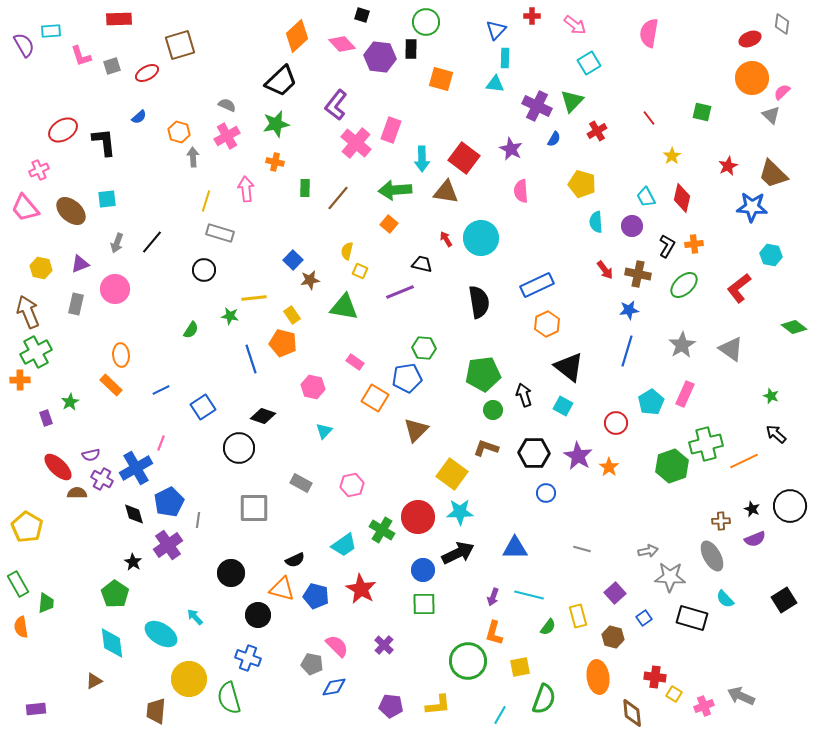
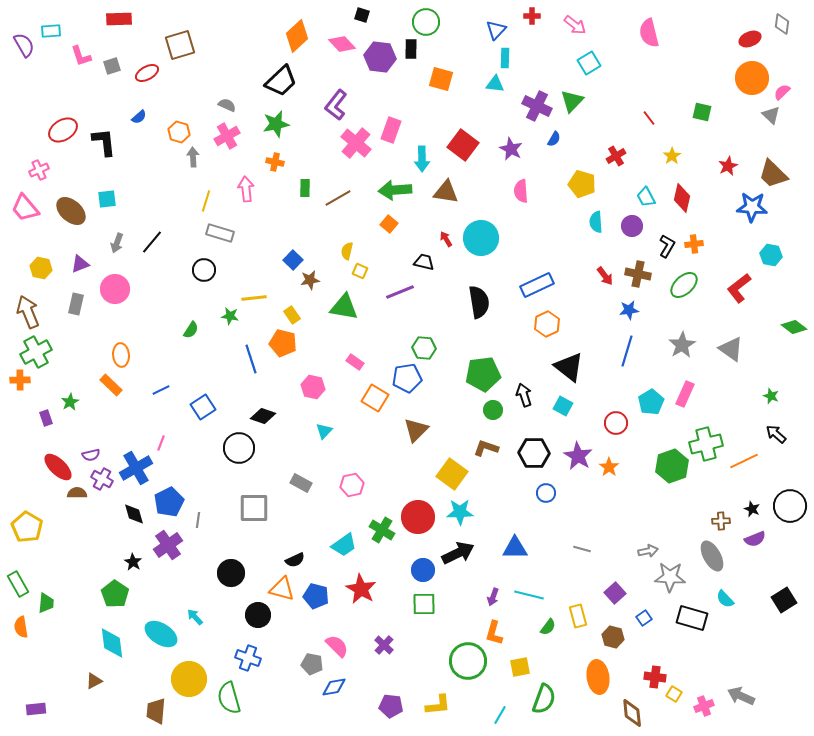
pink semicircle at (649, 33): rotated 24 degrees counterclockwise
red cross at (597, 131): moved 19 px right, 25 px down
red square at (464, 158): moved 1 px left, 13 px up
brown line at (338, 198): rotated 20 degrees clockwise
black trapezoid at (422, 264): moved 2 px right, 2 px up
red arrow at (605, 270): moved 6 px down
